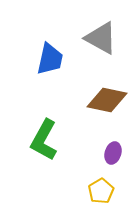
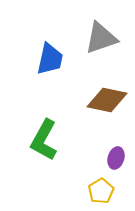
gray triangle: rotated 48 degrees counterclockwise
purple ellipse: moved 3 px right, 5 px down
